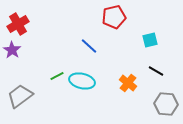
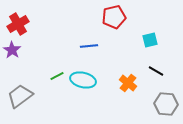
blue line: rotated 48 degrees counterclockwise
cyan ellipse: moved 1 px right, 1 px up
